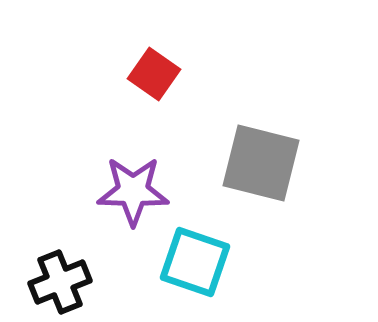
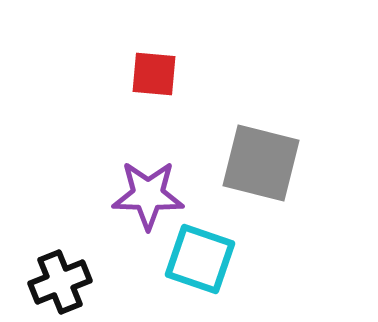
red square: rotated 30 degrees counterclockwise
purple star: moved 15 px right, 4 px down
cyan square: moved 5 px right, 3 px up
